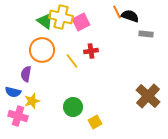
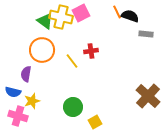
pink square: moved 9 px up
